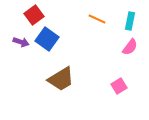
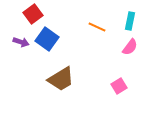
red square: moved 1 px left, 1 px up
orange line: moved 8 px down
